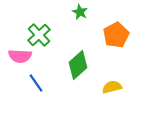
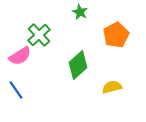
pink semicircle: rotated 35 degrees counterclockwise
blue line: moved 20 px left, 7 px down
